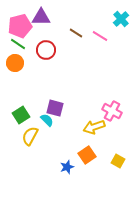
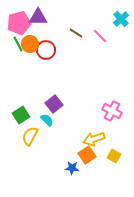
purple triangle: moved 3 px left
pink pentagon: moved 1 px left, 3 px up
pink line: rotated 14 degrees clockwise
green line: rotated 28 degrees clockwise
orange circle: moved 15 px right, 19 px up
purple square: moved 1 px left, 4 px up; rotated 36 degrees clockwise
yellow arrow: moved 12 px down
yellow square: moved 4 px left, 5 px up
blue star: moved 5 px right, 1 px down; rotated 24 degrees clockwise
